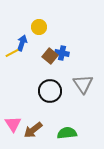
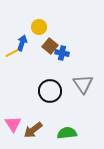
brown square: moved 10 px up
